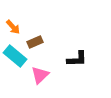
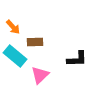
brown rectangle: rotated 21 degrees clockwise
